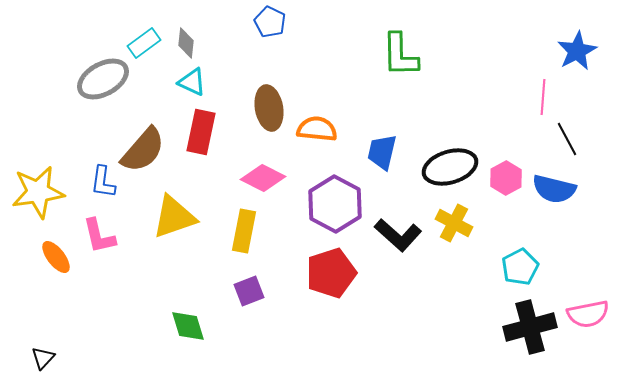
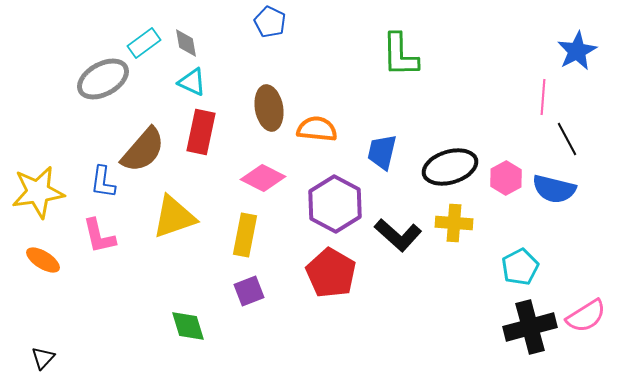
gray diamond: rotated 16 degrees counterclockwise
yellow cross: rotated 24 degrees counterclockwise
yellow rectangle: moved 1 px right, 4 px down
orange ellipse: moved 13 px left, 3 px down; rotated 20 degrees counterclockwise
red pentagon: rotated 24 degrees counterclockwise
pink semicircle: moved 2 px left, 2 px down; rotated 21 degrees counterclockwise
